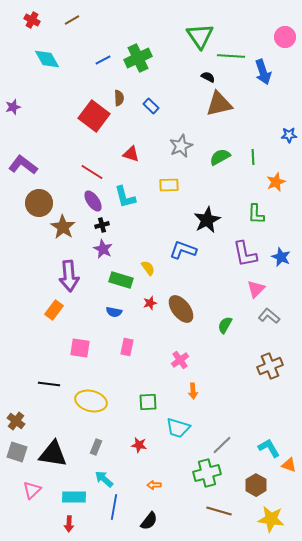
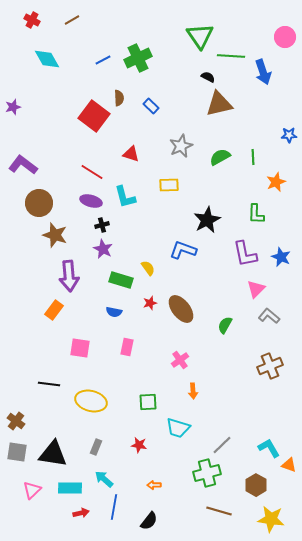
purple ellipse at (93, 201): moved 2 px left; rotated 40 degrees counterclockwise
brown star at (63, 227): moved 8 px left, 8 px down; rotated 15 degrees counterclockwise
gray square at (17, 452): rotated 10 degrees counterclockwise
cyan rectangle at (74, 497): moved 4 px left, 9 px up
red arrow at (69, 524): moved 12 px right, 11 px up; rotated 105 degrees counterclockwise
